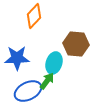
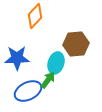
orange diamond: moved 1 px right
brown hexagon: rotated 10 degrees counterclockwise
cyan ellipse: moved 2 px right
green arrow: moved 1 px right, 1 px up
